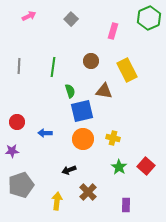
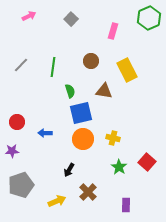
gray line: moved 2 px right, 1 px up; rotated 42 degrees clockwise
blue square: moved 1 px left, 2 px down
red square: moved 1 px right, 4 px up
black arrow: rotated 40 degrees counterclockwise
yellow arrow: rotated 60 degrees clockwise
